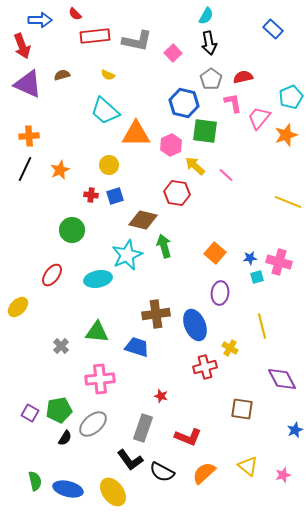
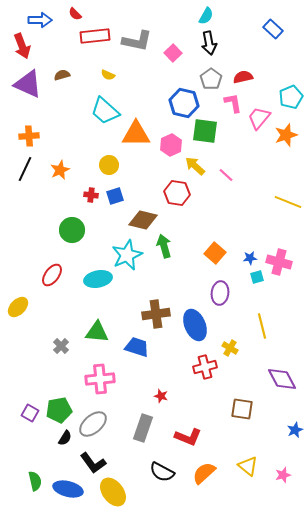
black L-shape at (130, 460): moved 37 px left, 3 px down
